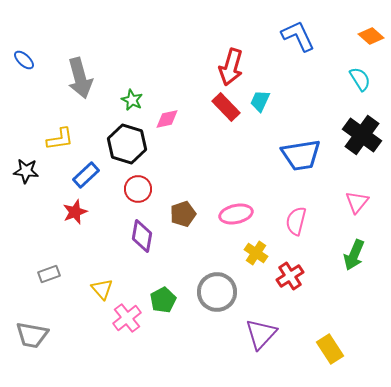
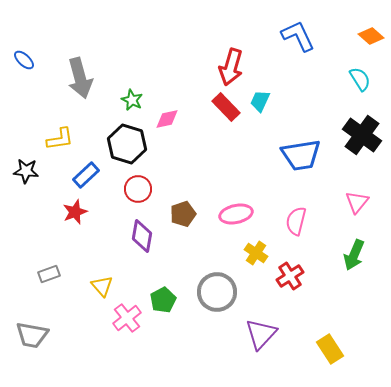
yellow triangle: moved 3 px up
